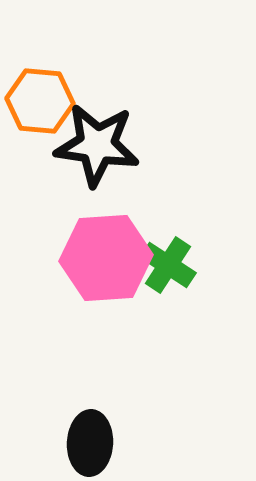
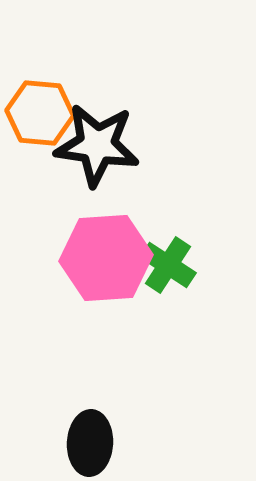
orange hexagon: moved 12 px down
